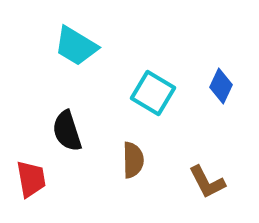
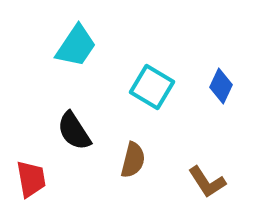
cyan trapezoid: rotated 87 degrees counterclockwise
cyan square: moved 1 px left, 6 px up
black semicircle: moved 7 px right; rotated 15 degrees counterclockwise
brown semicircle: rotated 15 degrees clockwise
brown L-shape: rotated 6 degrees counterclockwise
